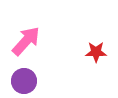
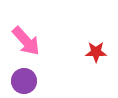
pink arrow: rotated 96 degrees clockwise
